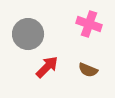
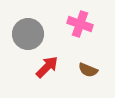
pink cross: moved 9 px left
